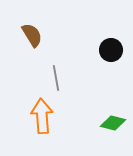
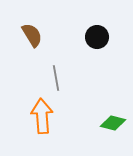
black circle: moved 14 px left, 13 px up
